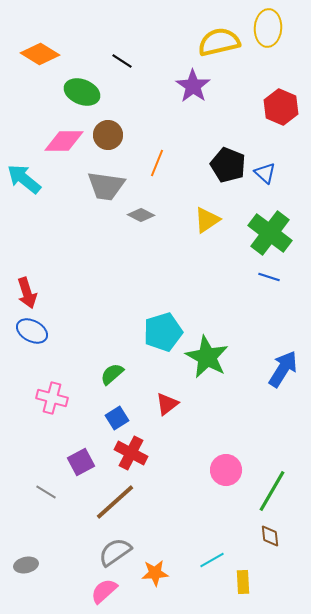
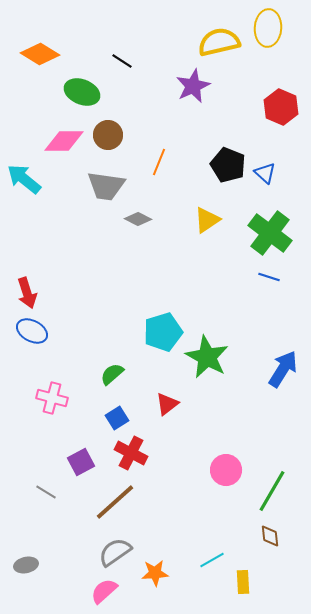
purple star: rotated 12 degrees clockwise
orange line: moved 2 px right, 1 px up
gray diamond: moved 3 px left, 4 px down
